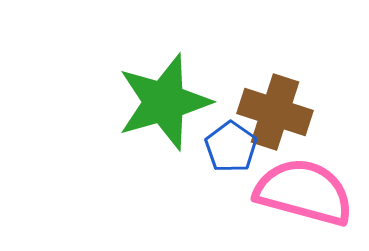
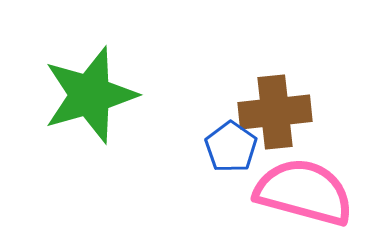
green star: moved 74 px left, 7 px up
brown cross: rotated 24 degrees counterclockwise
